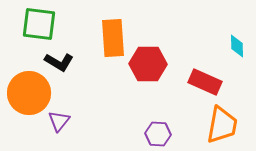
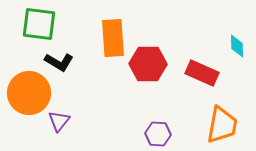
red rectangle: moved 3 px left, 9 px up
